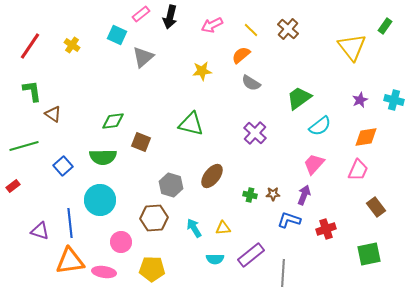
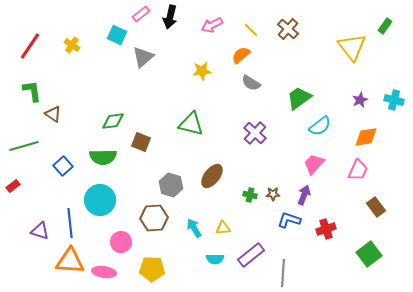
green square at (369, 254): rotated 25 degrees counterclockwise
orange triangle at (70, 261): rotated 12 degrees clockwise
